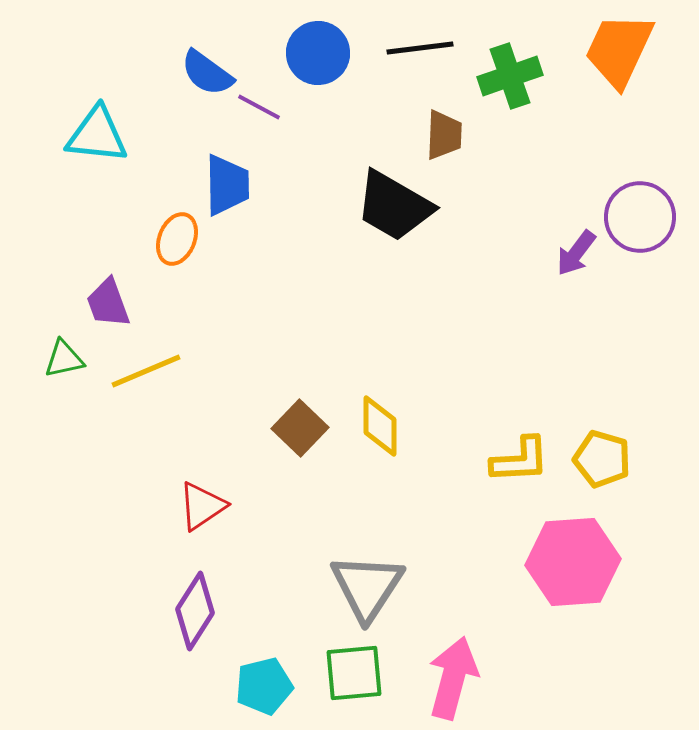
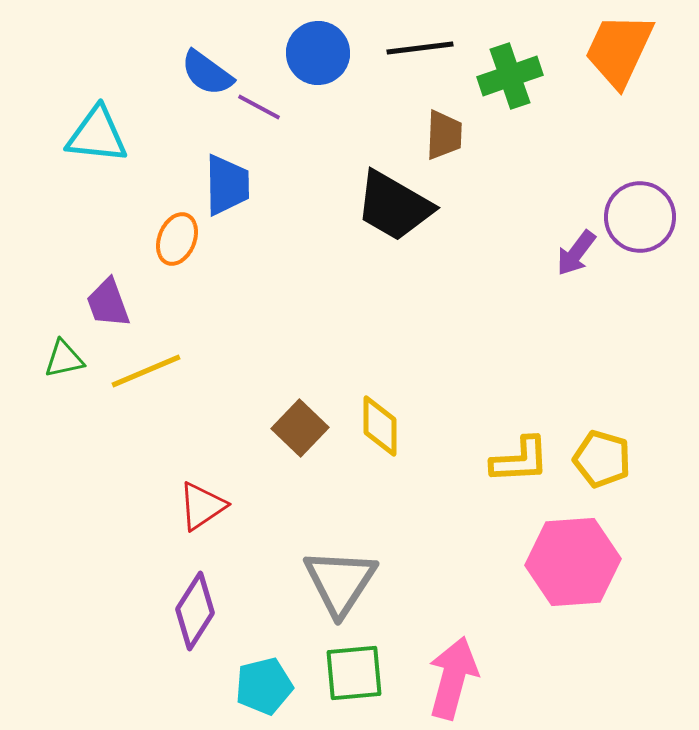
gray triangle: moved 27 px left, 5 px up
